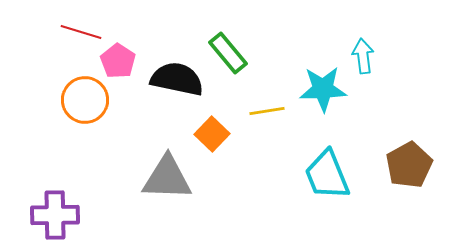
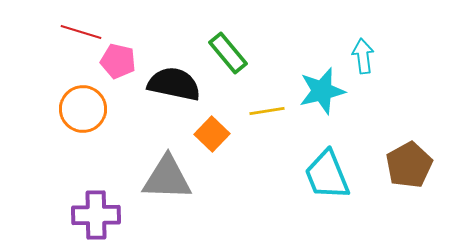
pink pentagon: rotated 20 degrees counterclockwise
black semicircle: moved 3 px left, 5 px down
cyan star: moved 1 px left, 2 px down; rotated 12 degrees counterclockwise
orange circle: moved 2 px left, 9 px down
purple cross: moved 41 px right
